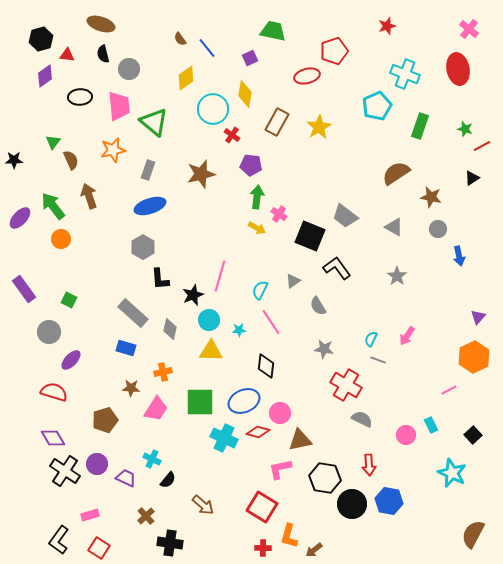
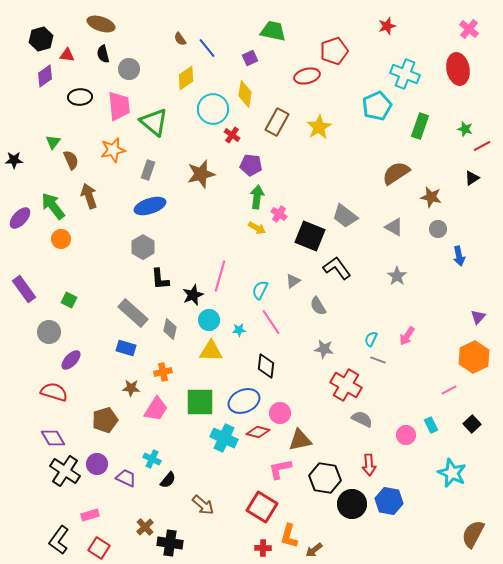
black square at (473, 435): moved 1 px left, 11 px up
brown cross at (146, 516): moved 1 px left, 11 px down
